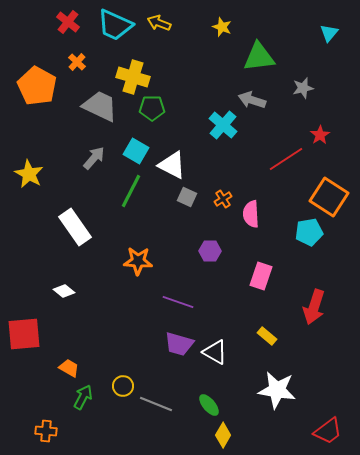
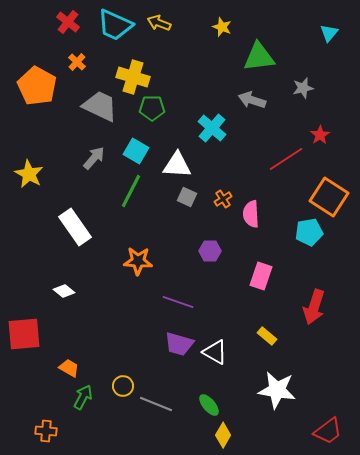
cyan cross at (223, 125): moved 11 px left, 3 px down
white triangle at (172, 165): moved 5 px right; rotated 24 degrees counterclockwise
